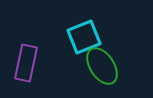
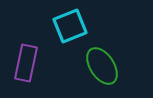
cyan square: moved 14 px left, 11 px up
